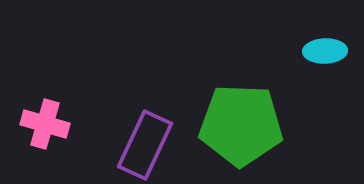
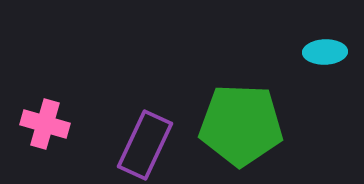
cyan ellipse: moved 1 px down
